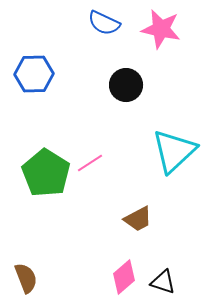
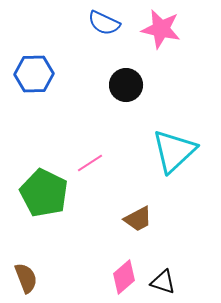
green pentagon: moved 2 px left, 20 px down; rotated 6 degrees counterclockwise
